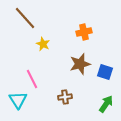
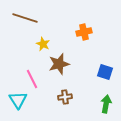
brown line: rotated 30 degrees counterclockwise
brown star: moved 21 px left
green arrow: rotated 24 degrees counterclockwise
